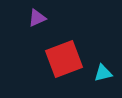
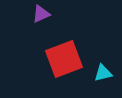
purple triangle: moved 4 px right, 4 px up
